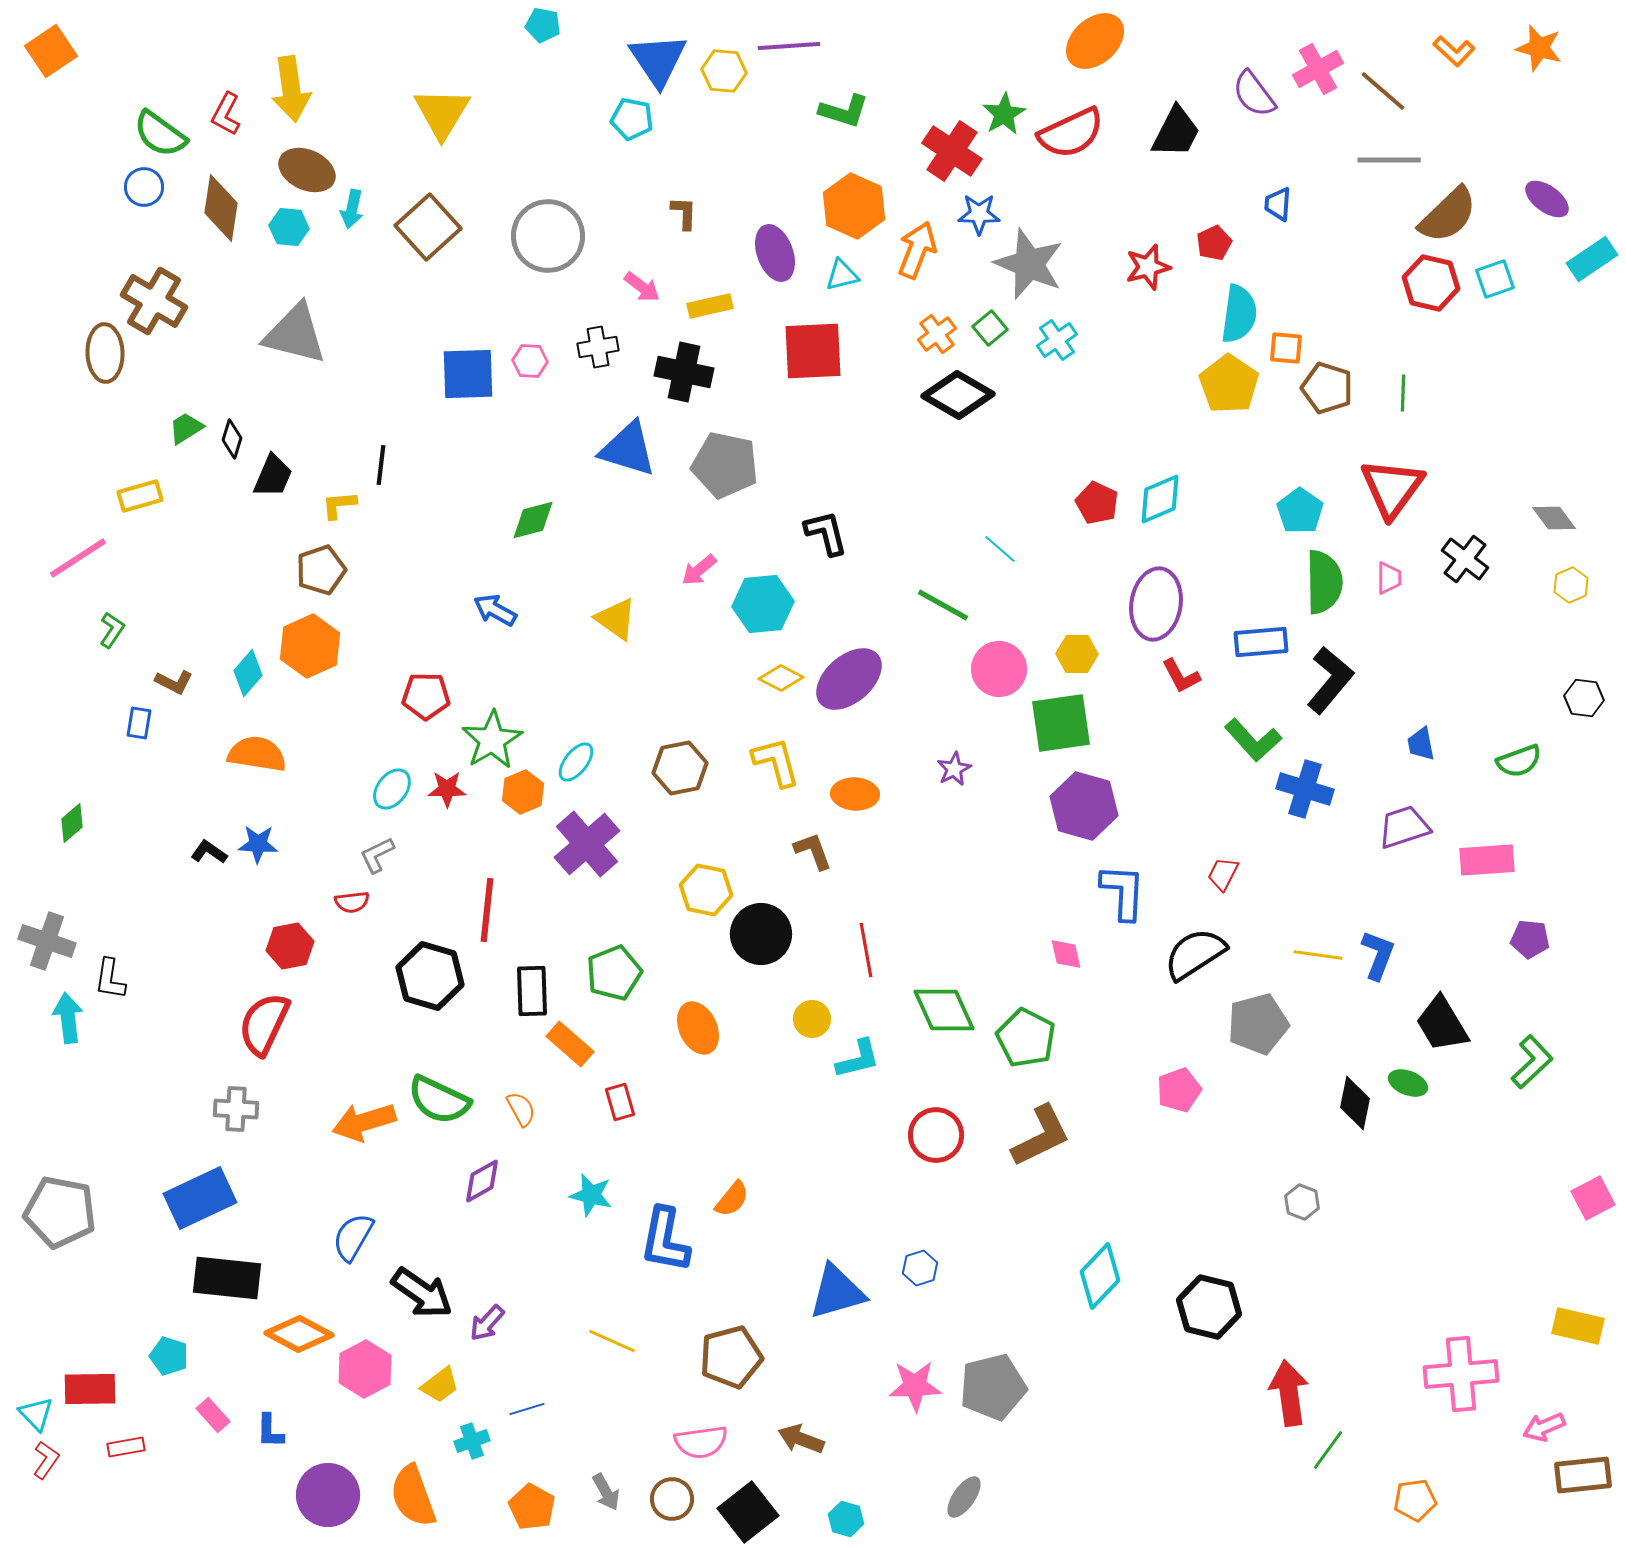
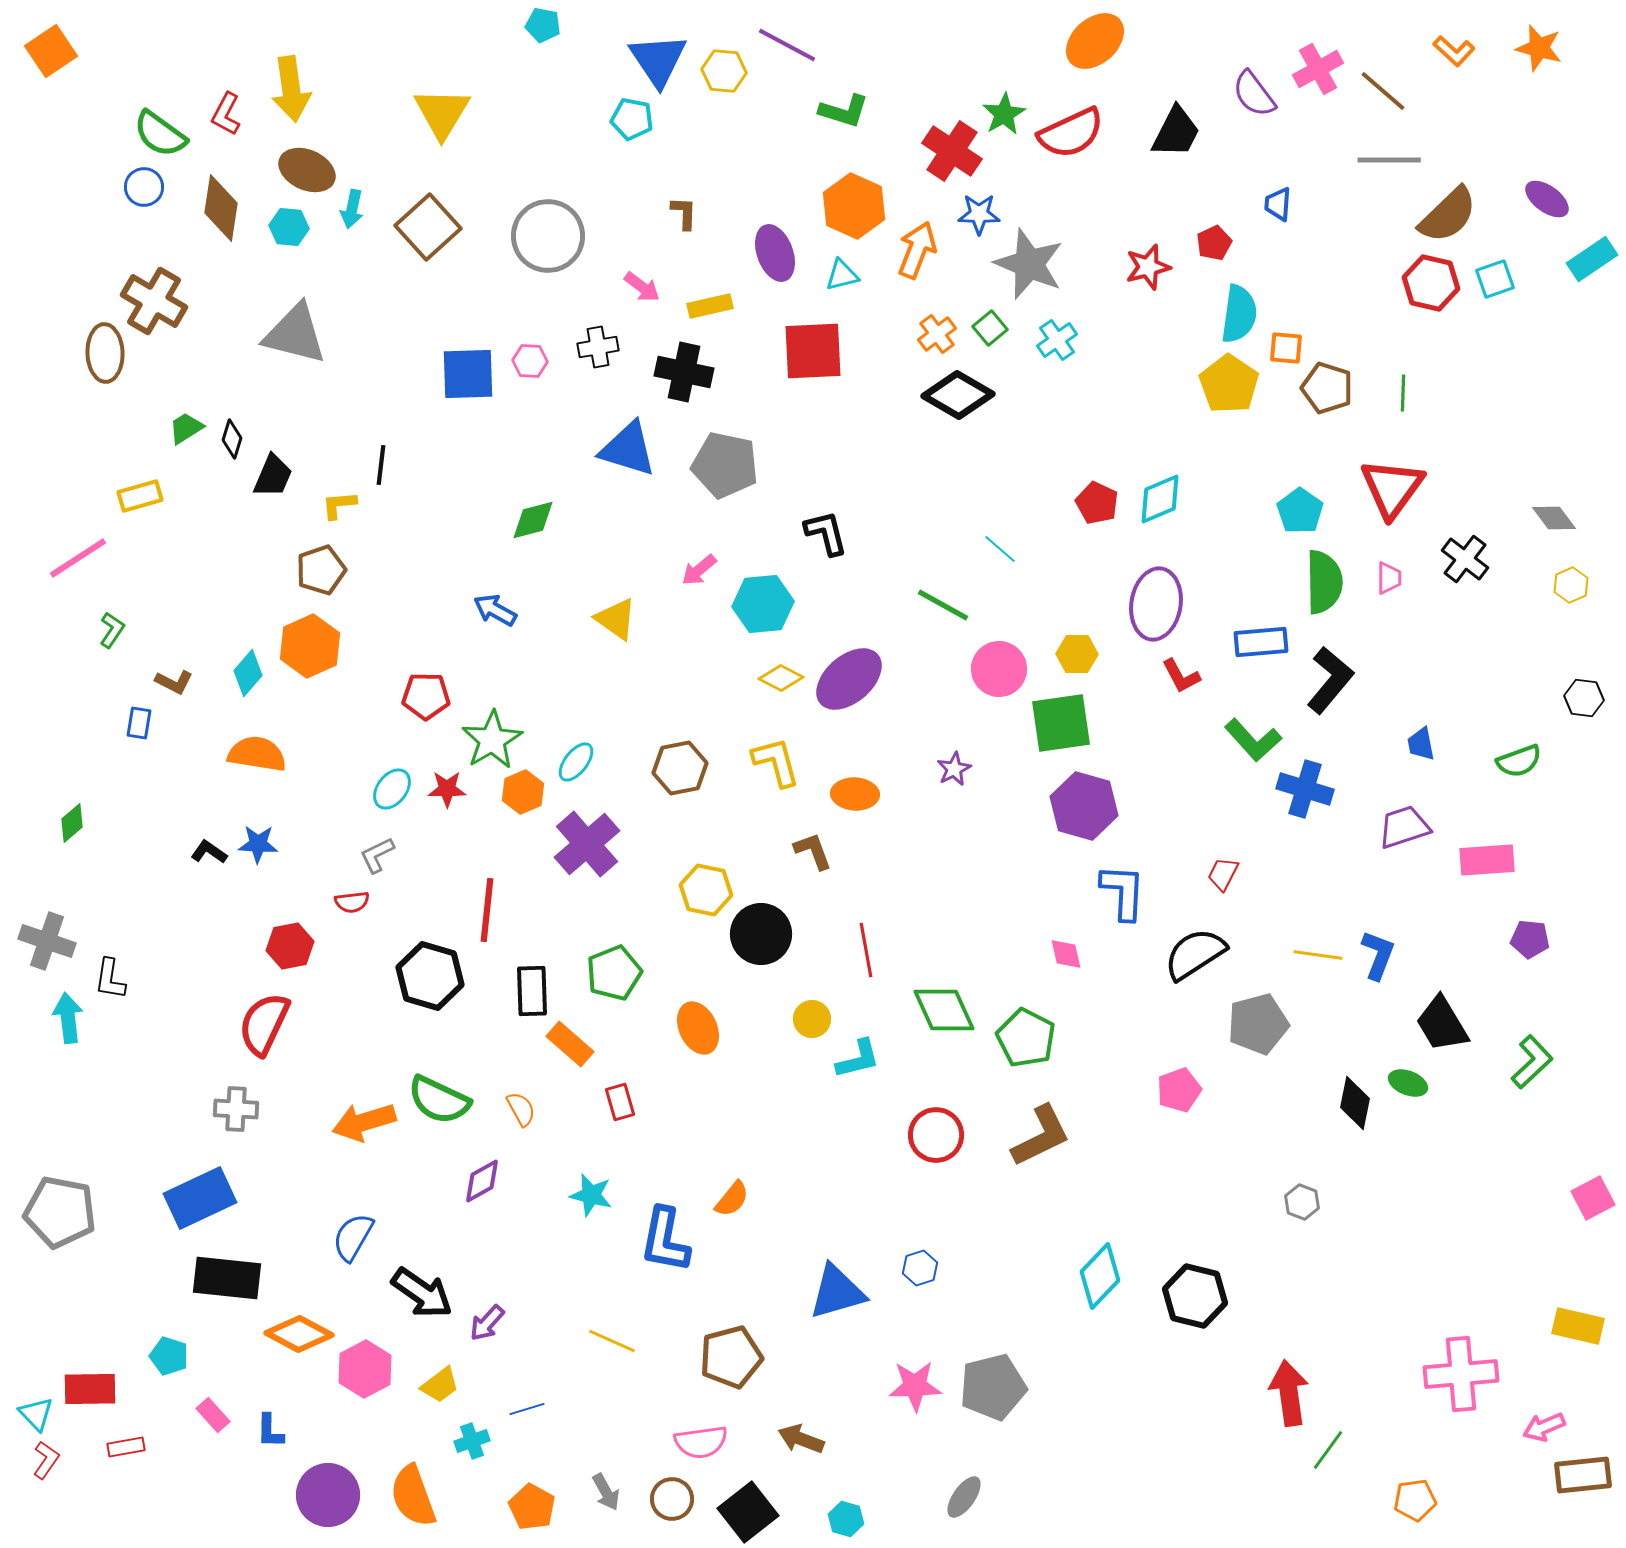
purple line at (789, 46): moved 2 px left, 1 px up; rotated 32 degrees clockwise
black hexagon at (1209, 1307): moved 14 px left, 11 px up
